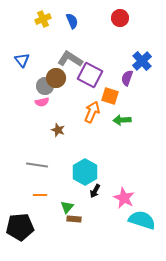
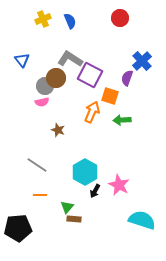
blue semicircle: moved 2 px left
gray line: rotated 25 degrees clockwise
pink star: moved 5 px left, 13 px up
black pentagon: moved 2 px left, 1 px down
